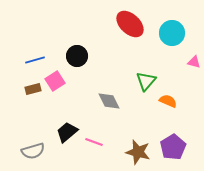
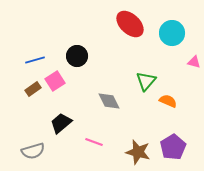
brown rectangle: rotated 21 degrees counterclockwise
black trapezoid: moved 6 px left, 9 px up
